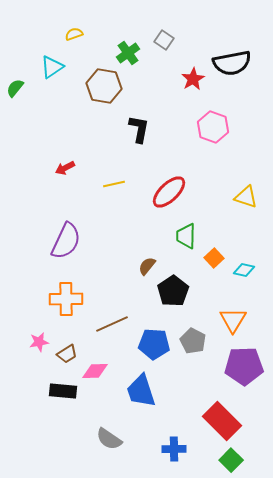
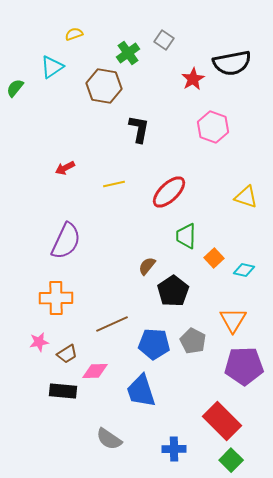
orange cross: moved 10 px left, 1 px up
